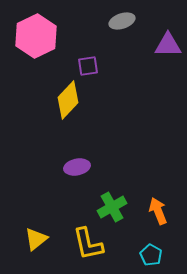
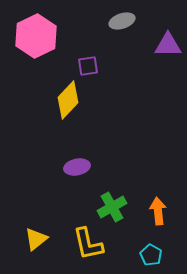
orange arrow: rotated 16 degrees clockwise
